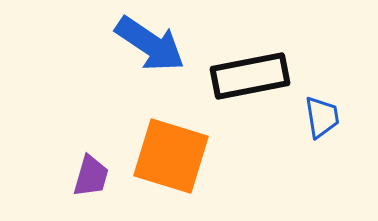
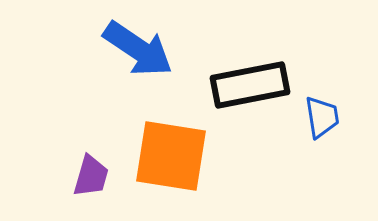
blue arrow: moved 12 px left, 5 px down
black rectangle: moved 9 px down
orange square: rotated 8 degrees counterclockwise
